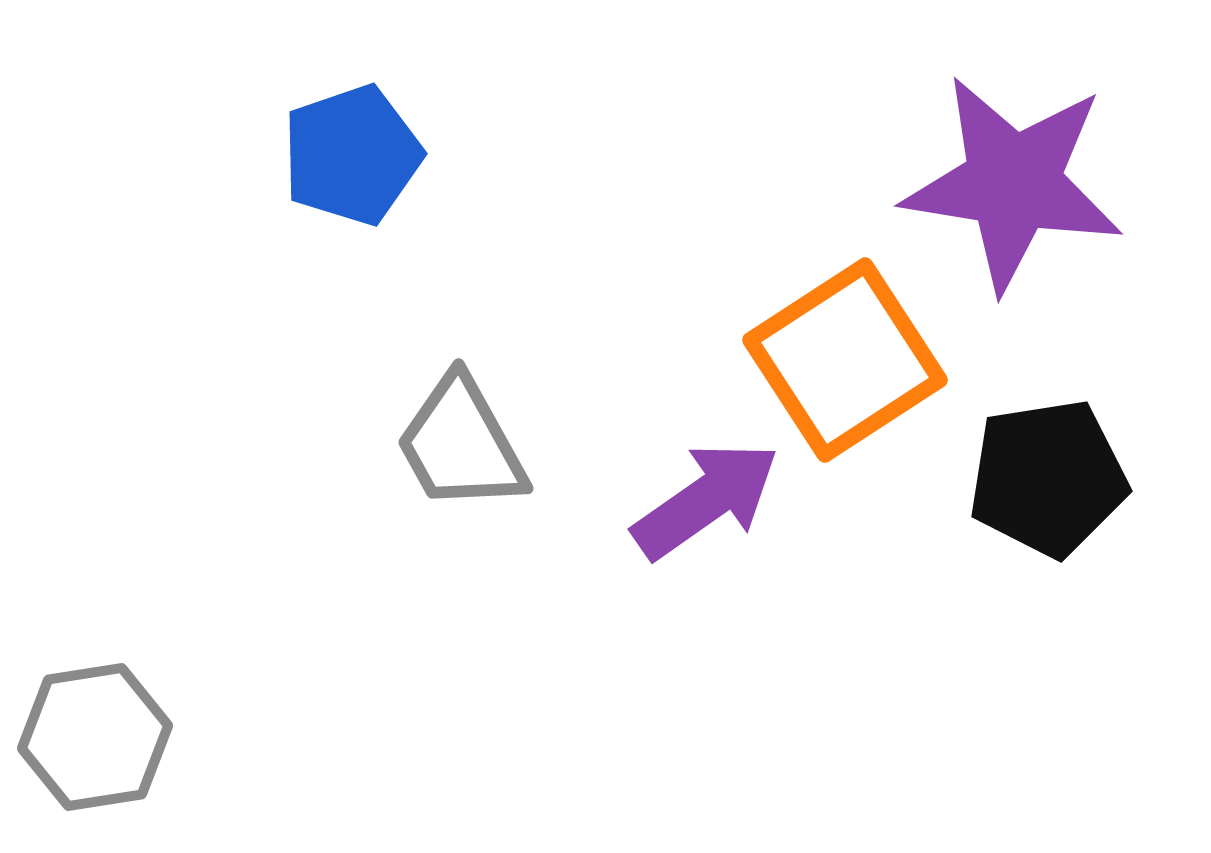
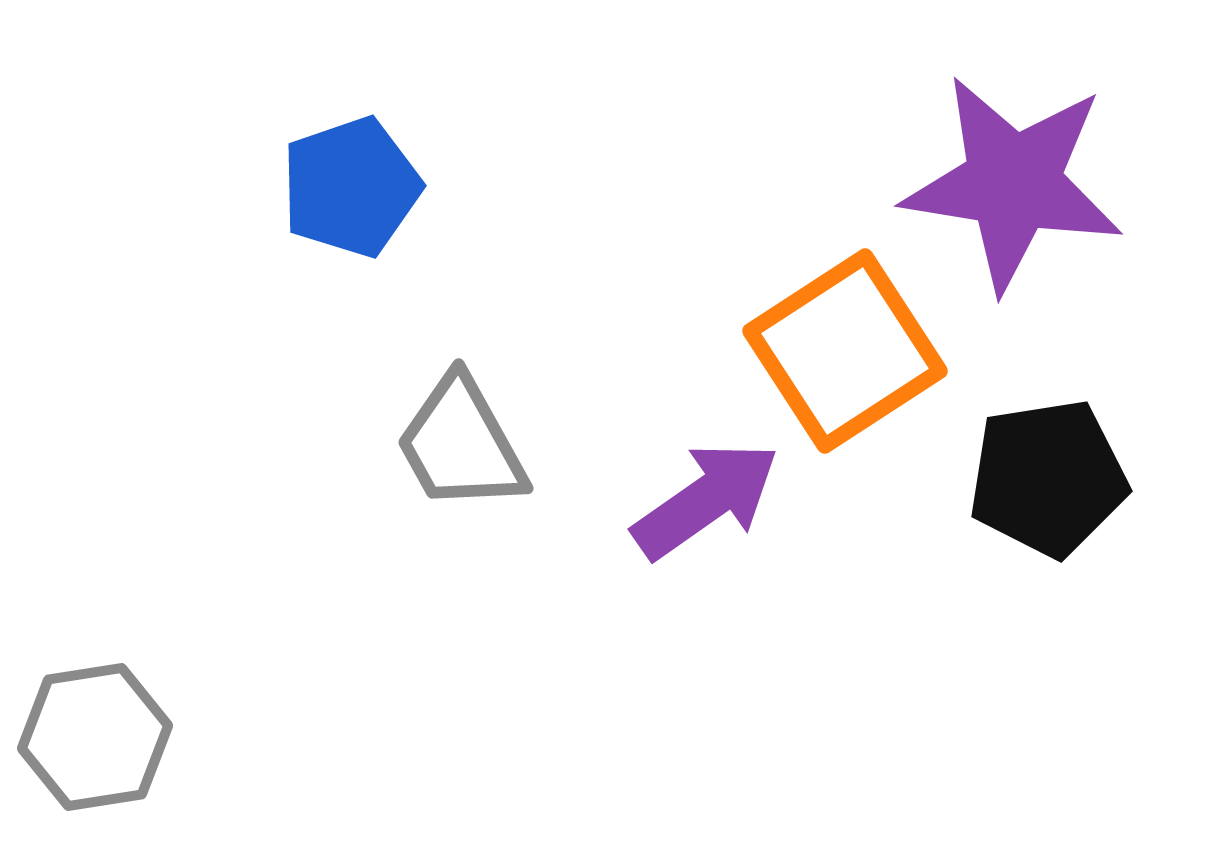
blue pentagon: moved 1 px left, 32 px down
orange square: moved 9 px up
